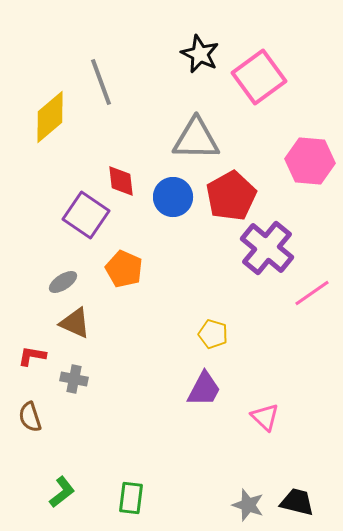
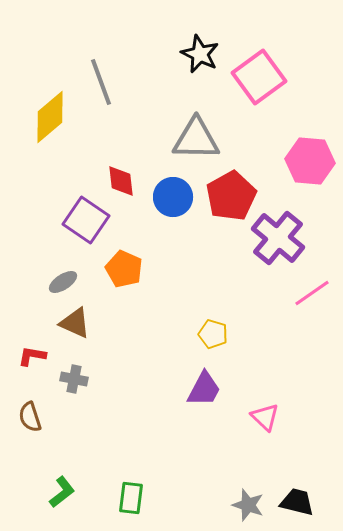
purple square: moved 5 px down
purple cross: moved 11 px right, 10 px up
